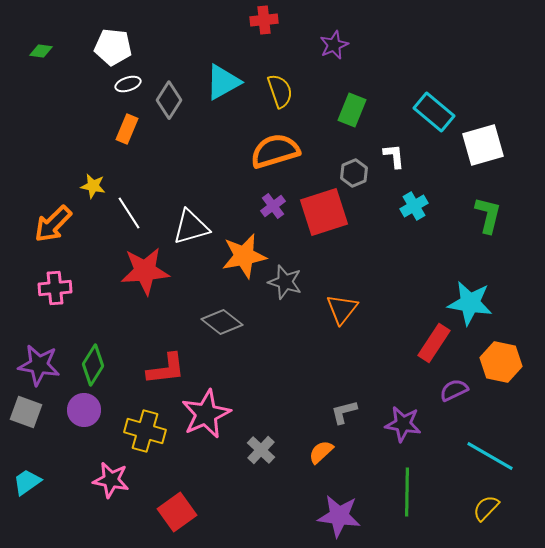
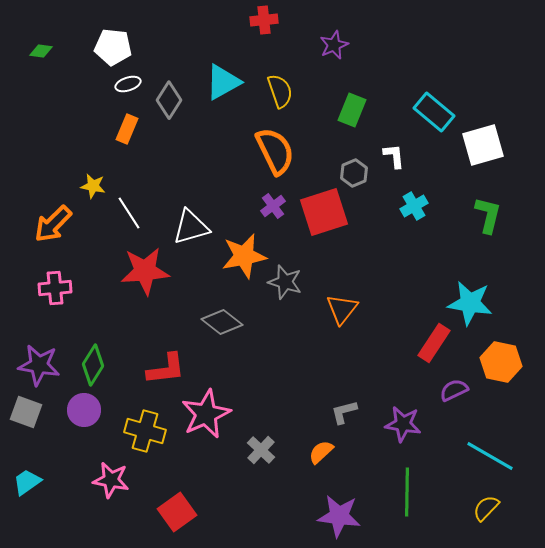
orange semicircle at (275, 151): rotated 81 degrees clockwise
